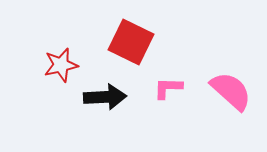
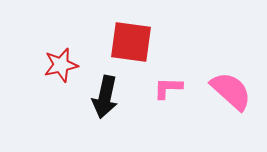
red square: rotated 18 degrees counterclockwise
black arrow: rotated 105 degrees clockwise
